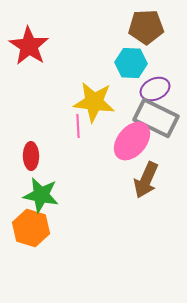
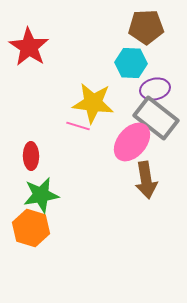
red star: moved 1 px down
purple ellipse: rotated 12 degrees clockwise
yellow star: moved 1 px left, 1 px down
gray rectangle: rotated 12 degrees clockwise
pink line: rotated 70 degrees counterclockwise
pink ellipse: moved 1 px down
brown arrow: rotated 33 degrees counterclockwise
green star: rotated 21 degrees counterclockwise
